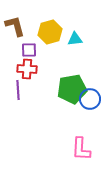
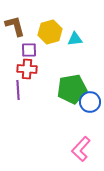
blue circle: moved 3 px down
pink L-shape: rotated 40 degrees clockwise
